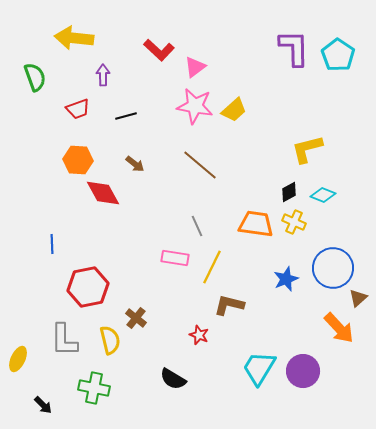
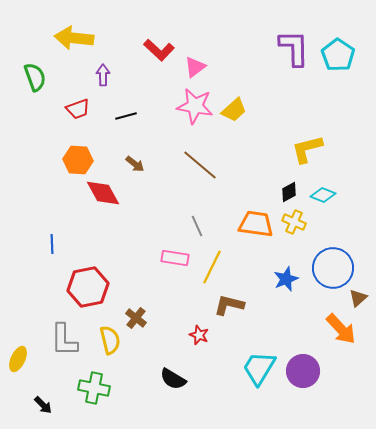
orange arrow: moved 2 px right, 1 px down
